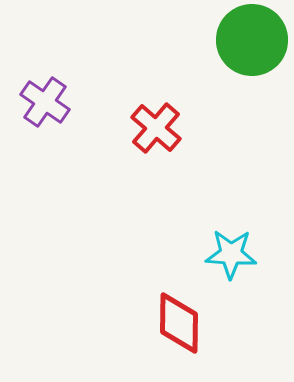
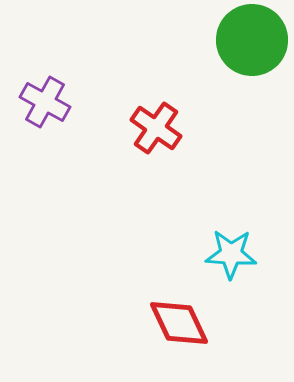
purple cross: rotated 6 degrees counterclockwise
red cross: rotated 6 degrees counterclockwise
red diamond: rotated 26 degrees counterclockwise
